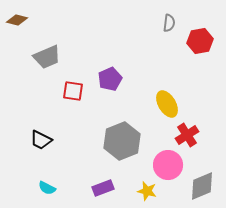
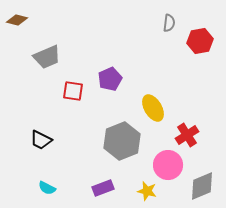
yellow ellipse: moved 14 px left, 4 px down
